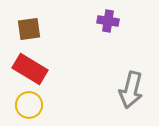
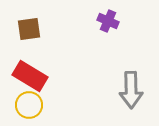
purple cross: rotated 15 degrees clockwise
red rectangle: moved 7 px down
gray arrow: rotated 15 degrees counterclockwise
